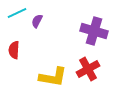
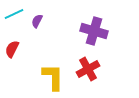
cyan line: moved 3 px left, 1 px down
red semicircle: moved 2 px left, 1 px up; rotated 24 degrees clockwise
yellow L-shape: rotated 100 degrees counterclockwise
